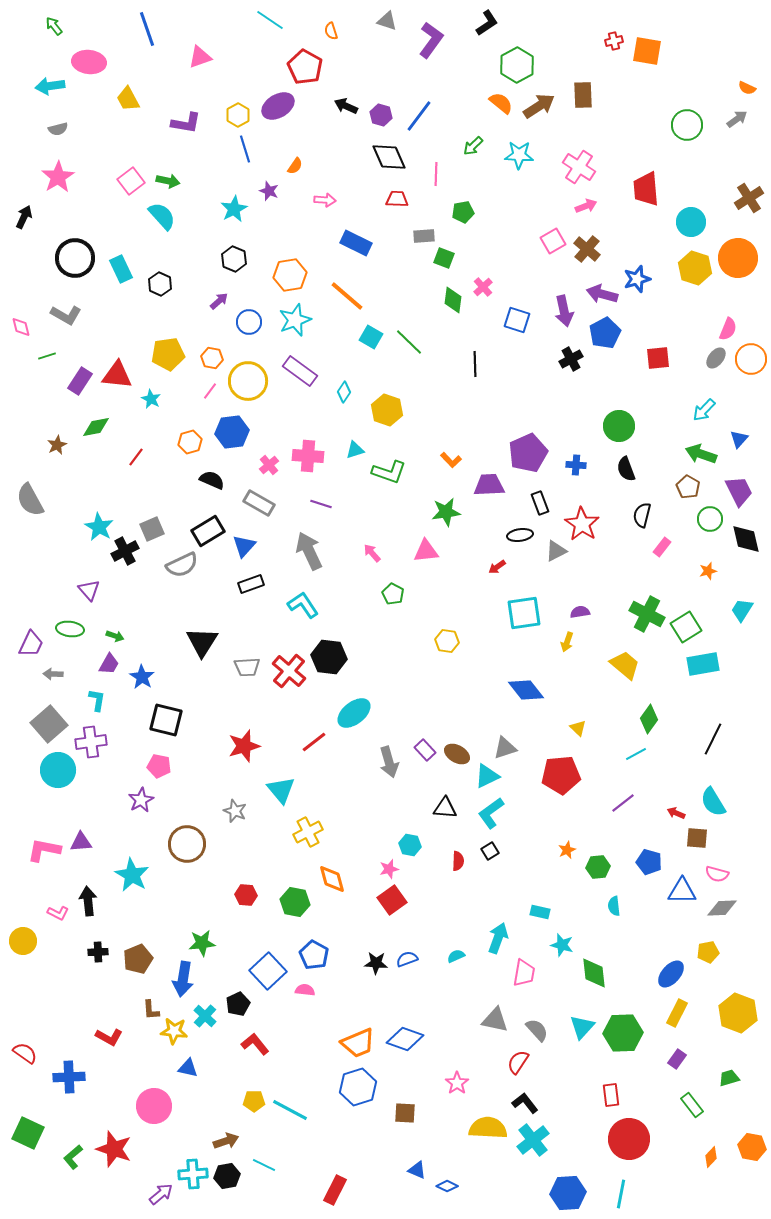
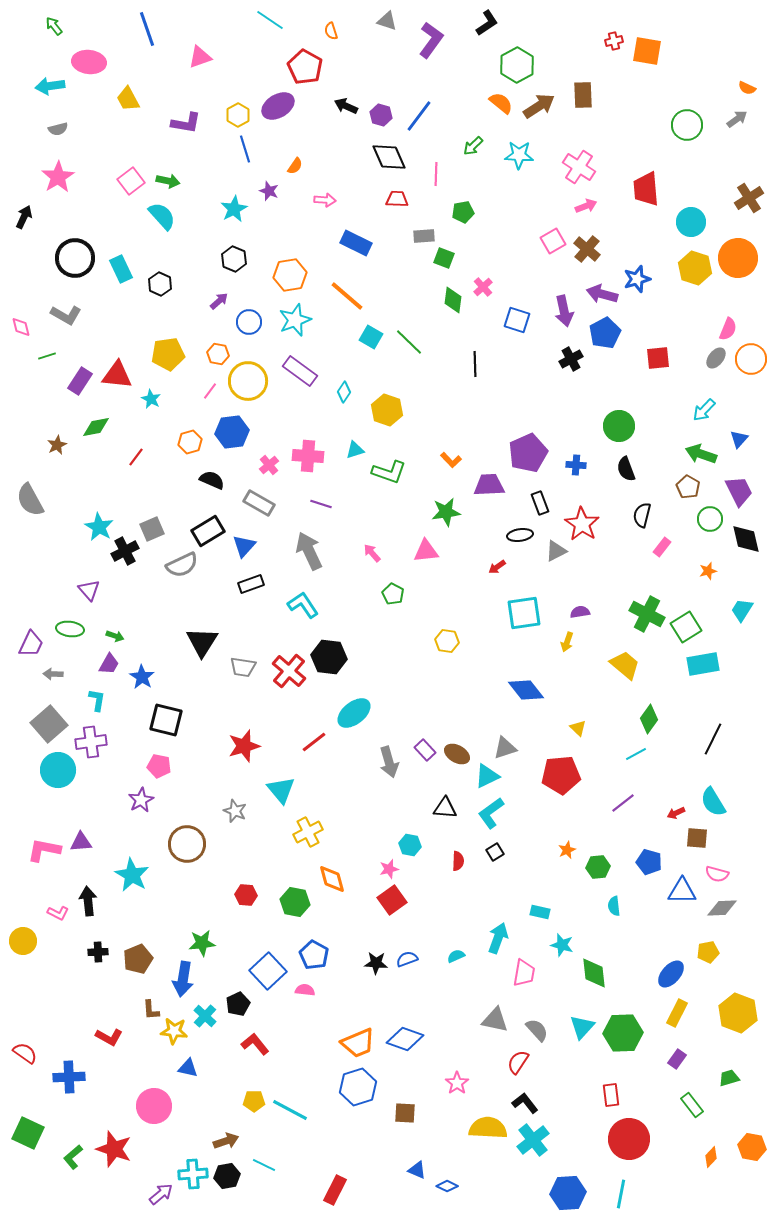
orange hexagon at (212, 358): moved 6 px right, 4 px up
gray trapezoid at (247, 667): moved 4 px left; rotated 12 degrees clockwise
red arrow at (676, 813): rotated 48 degrees counterclockwise
black square at (490, 851): moved 5 px right, 1 px down
